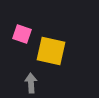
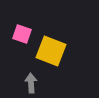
yellow square: rotated 8 degrees clockwise
